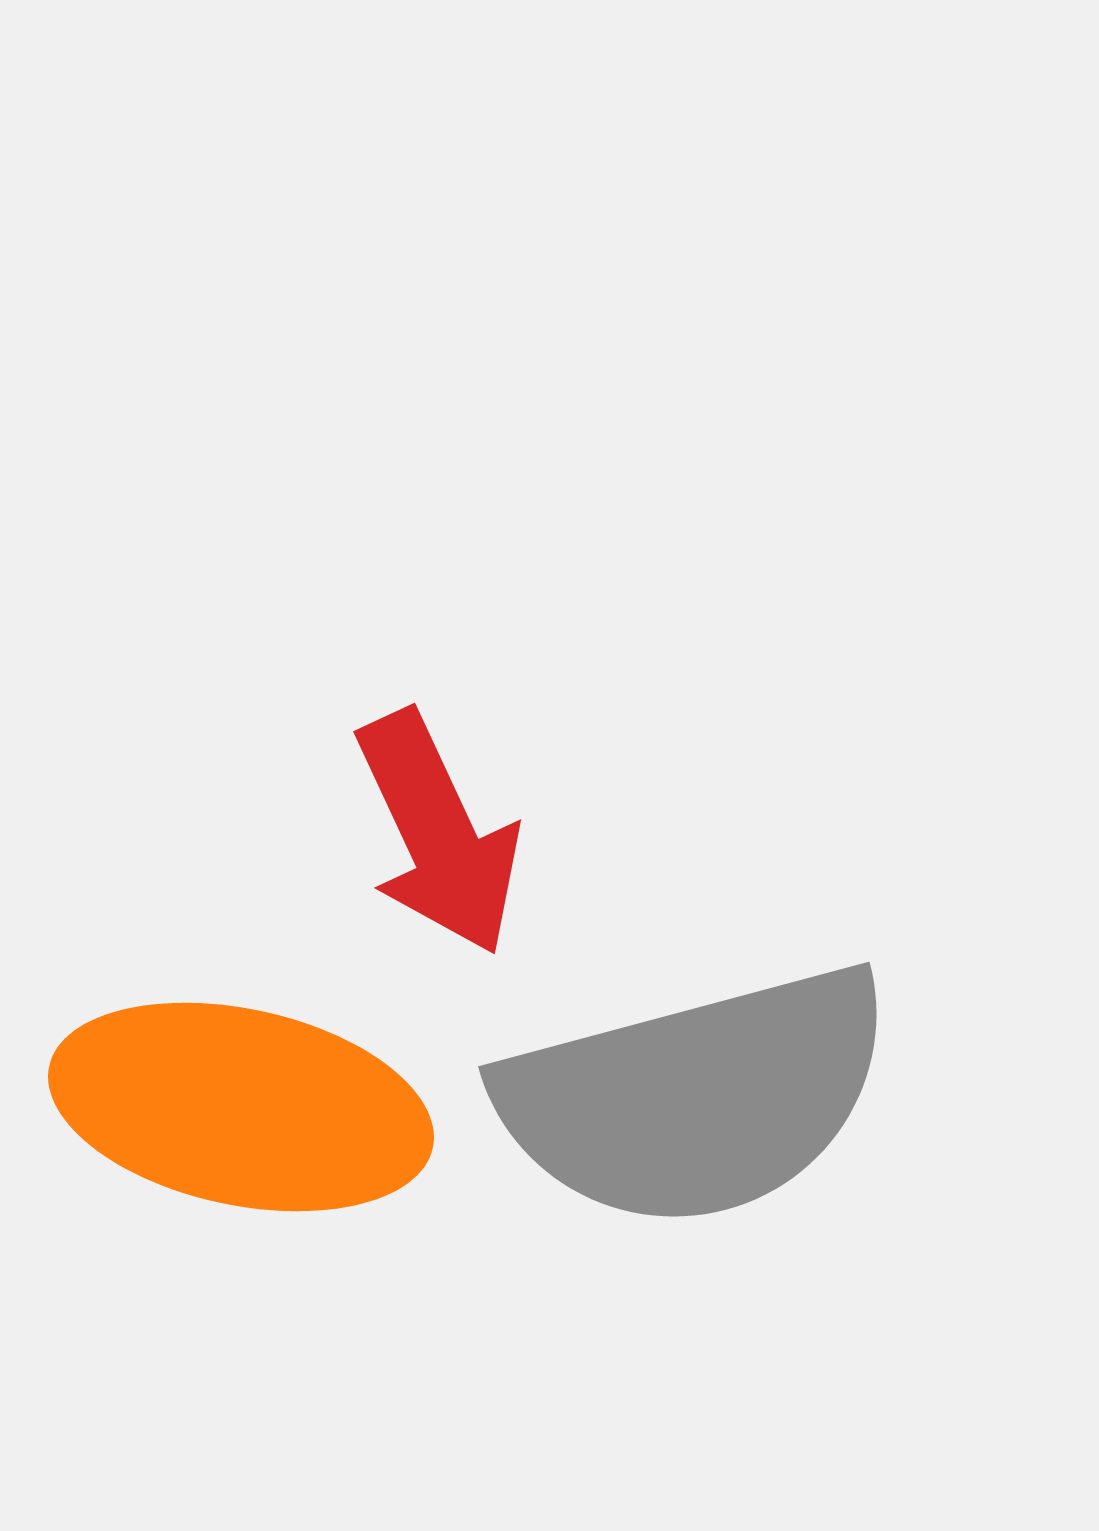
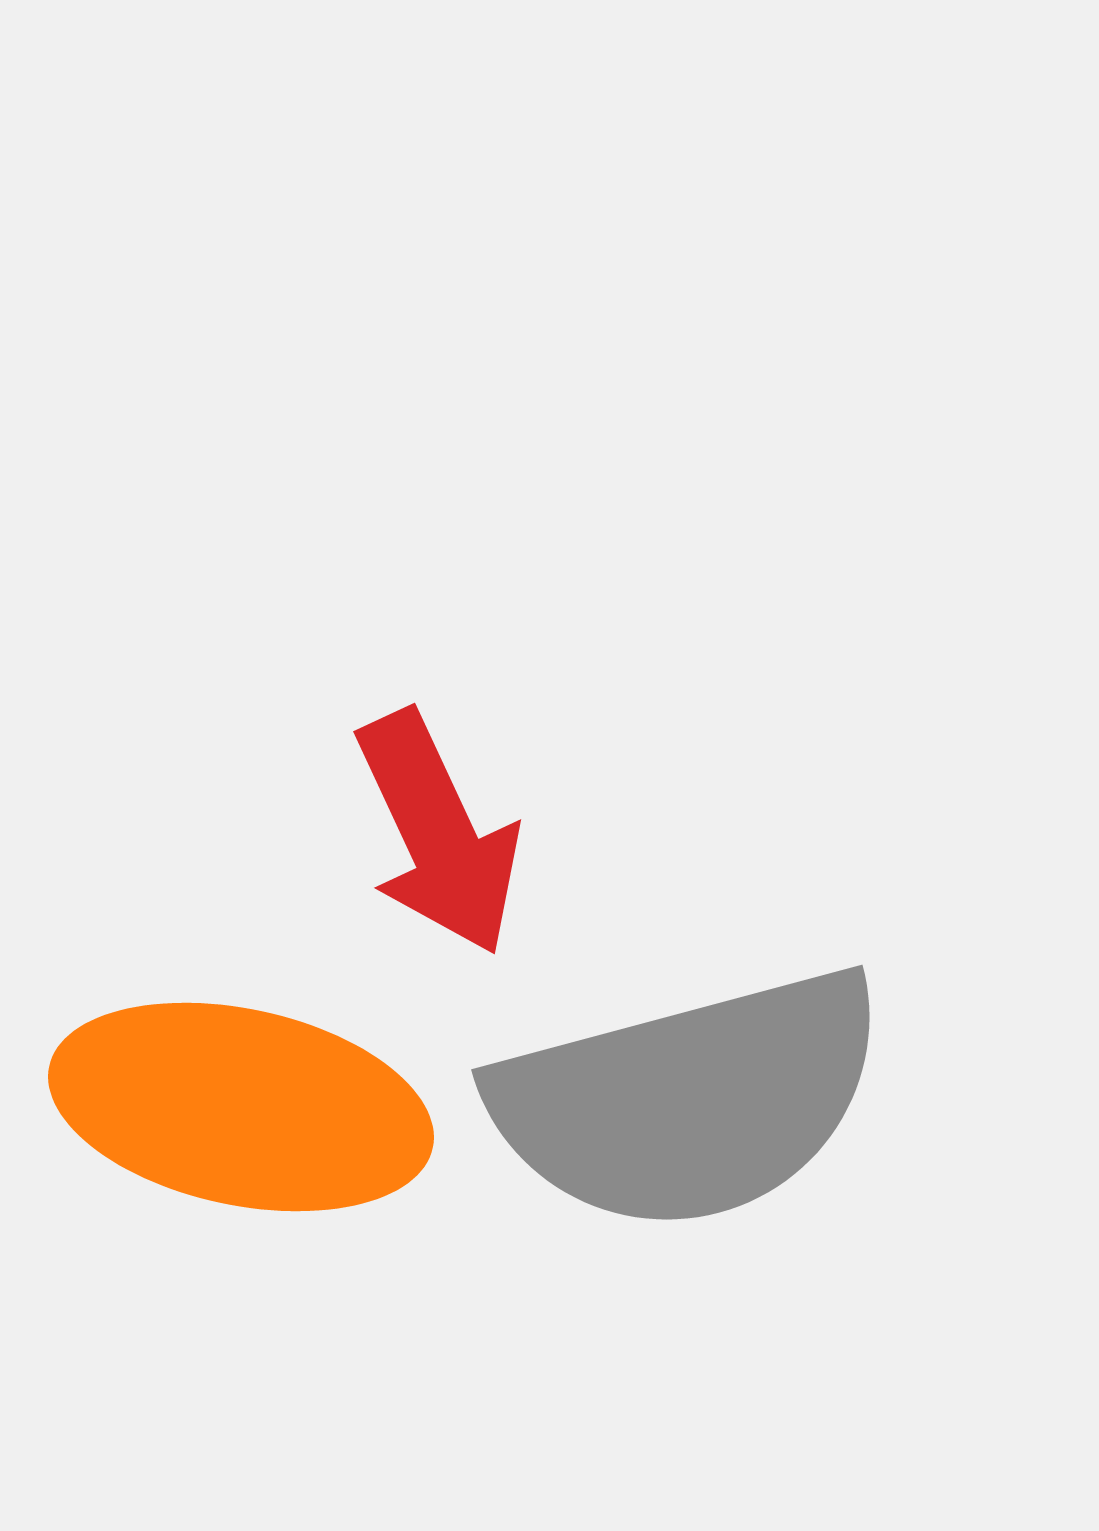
gray semicircle: moved 7 px left, 3 px down
